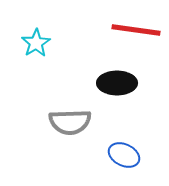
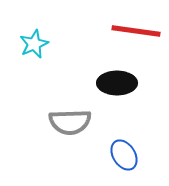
red line: moved 1 px down
cyan star: moved 2 px left, 1 px down; rotated 8 degrees clockwise
blue ellipse: rotated 32 degrees clockwise
